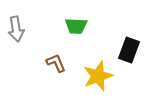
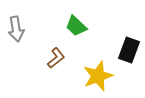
green trapezoid: rotated 40 degrees clockwise
brown L-shape: moved 5 px up; rotated 75 degrees clockwise
